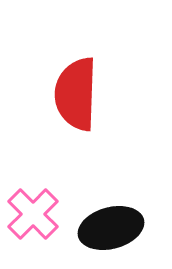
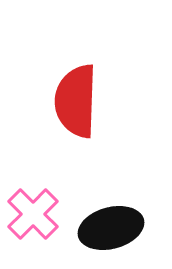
red semicircle: moved 7 px down
